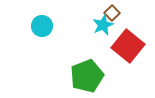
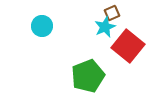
brown square: rotated 21 degrees clockwise
cyan star: moved 2 px right, 2 px down
green pentagon: moved 1 px right
